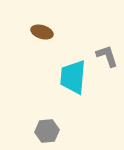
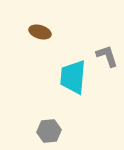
brown ellipse: moved 2 px left
gray hexagon: moved 2 px right
